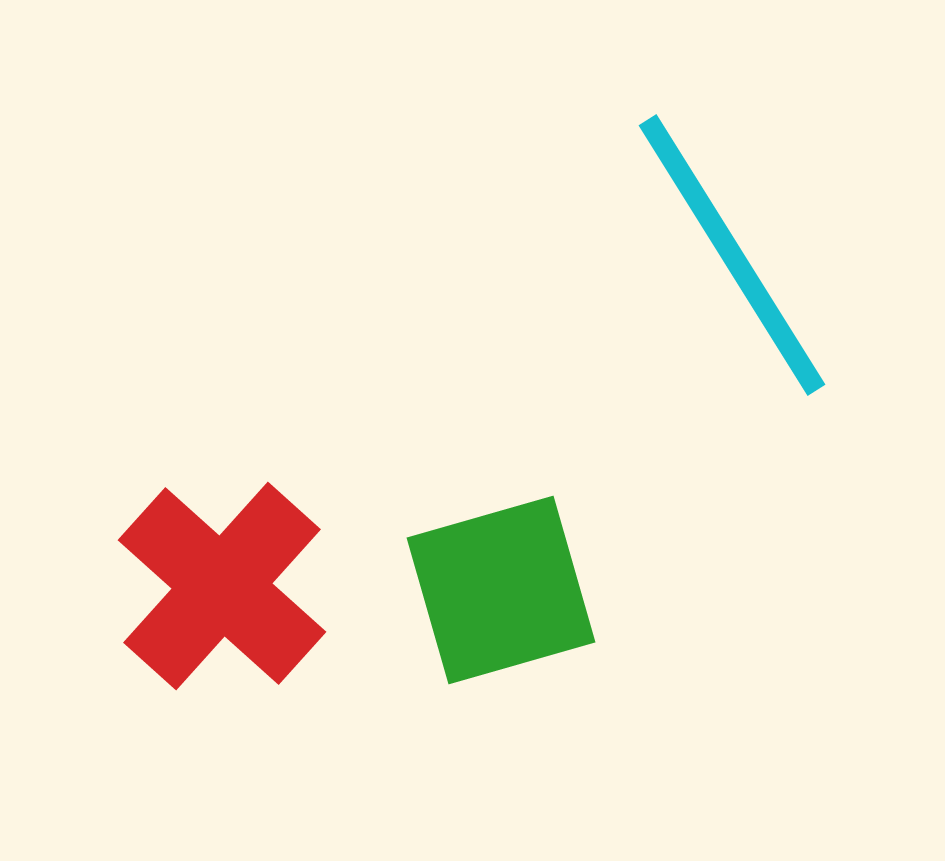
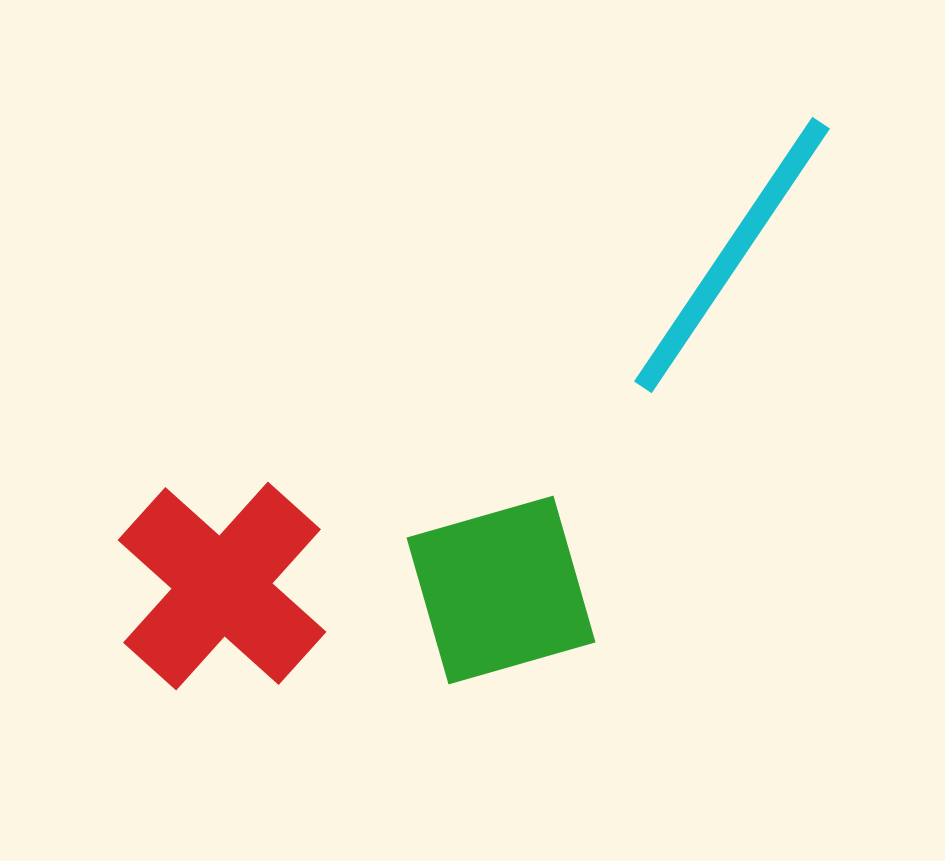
cyan line: rotated 66 degrees clockwise
